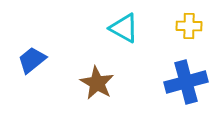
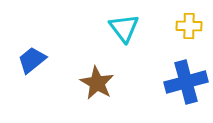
cyan triangle: rotated 24 degrees clockwise
